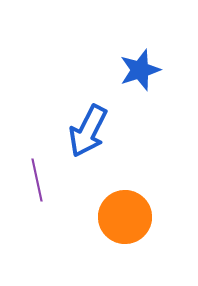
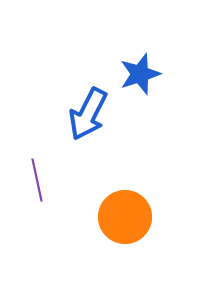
blue star: moved 4 px down
blue arrow: moved 17 px up
